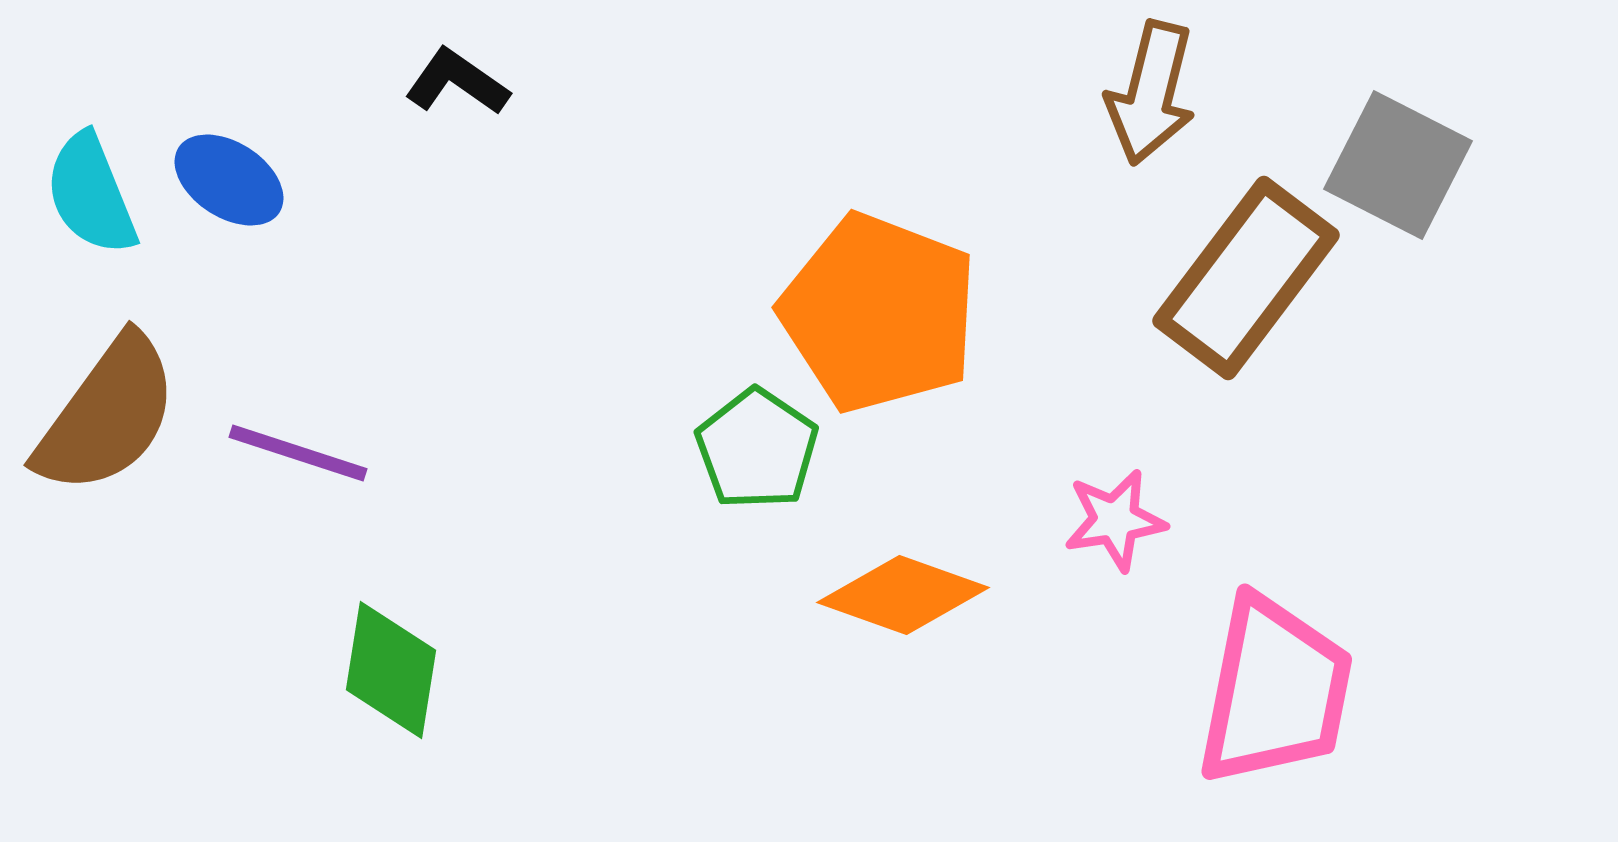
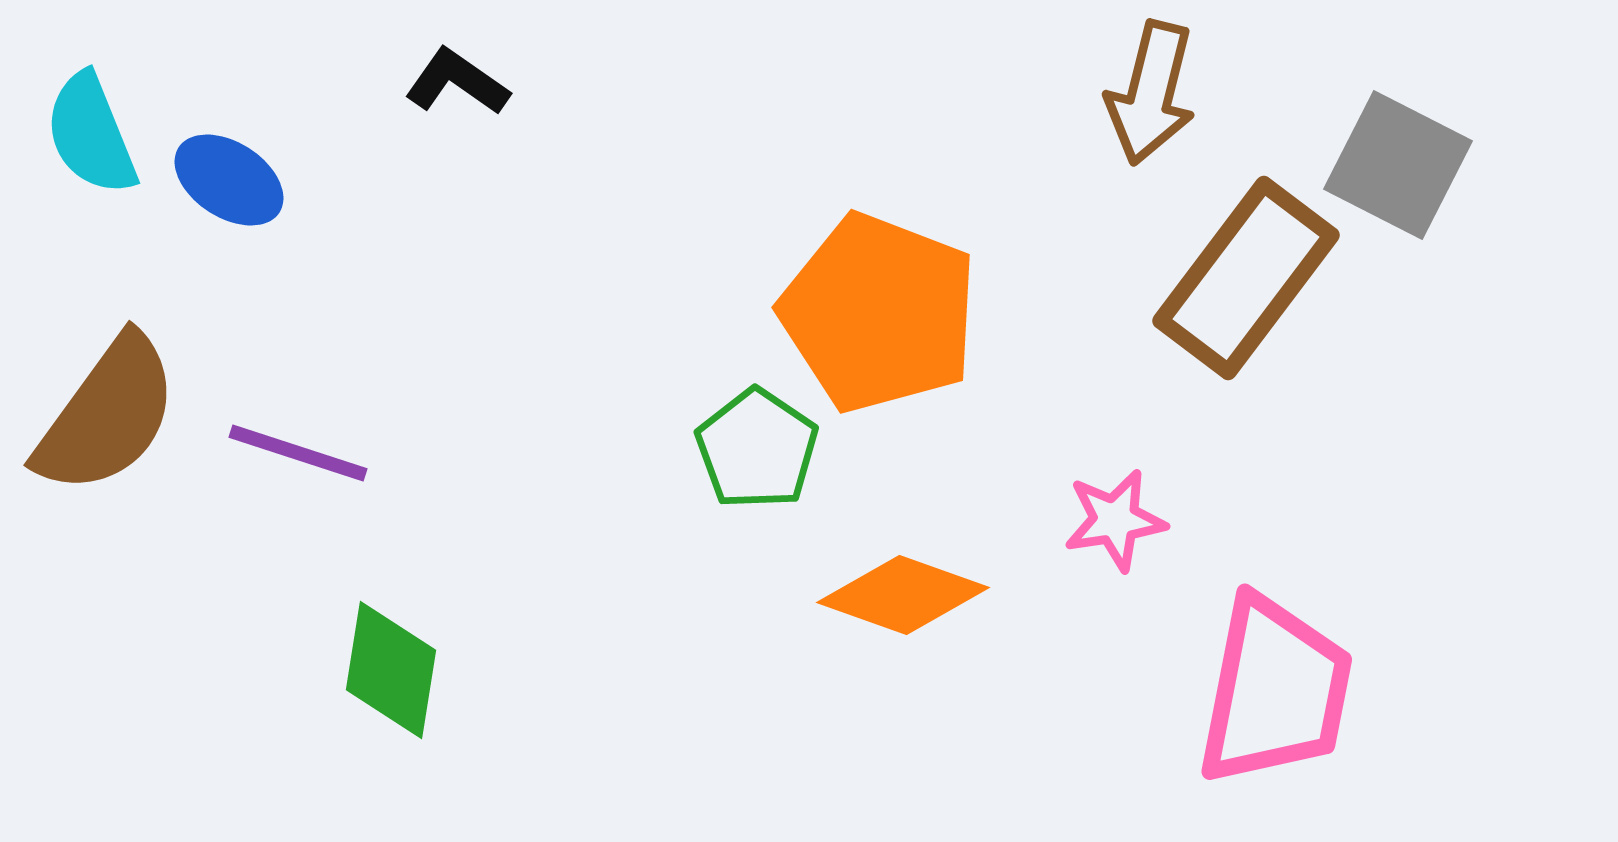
cyan semicircle: moved 60 px up
